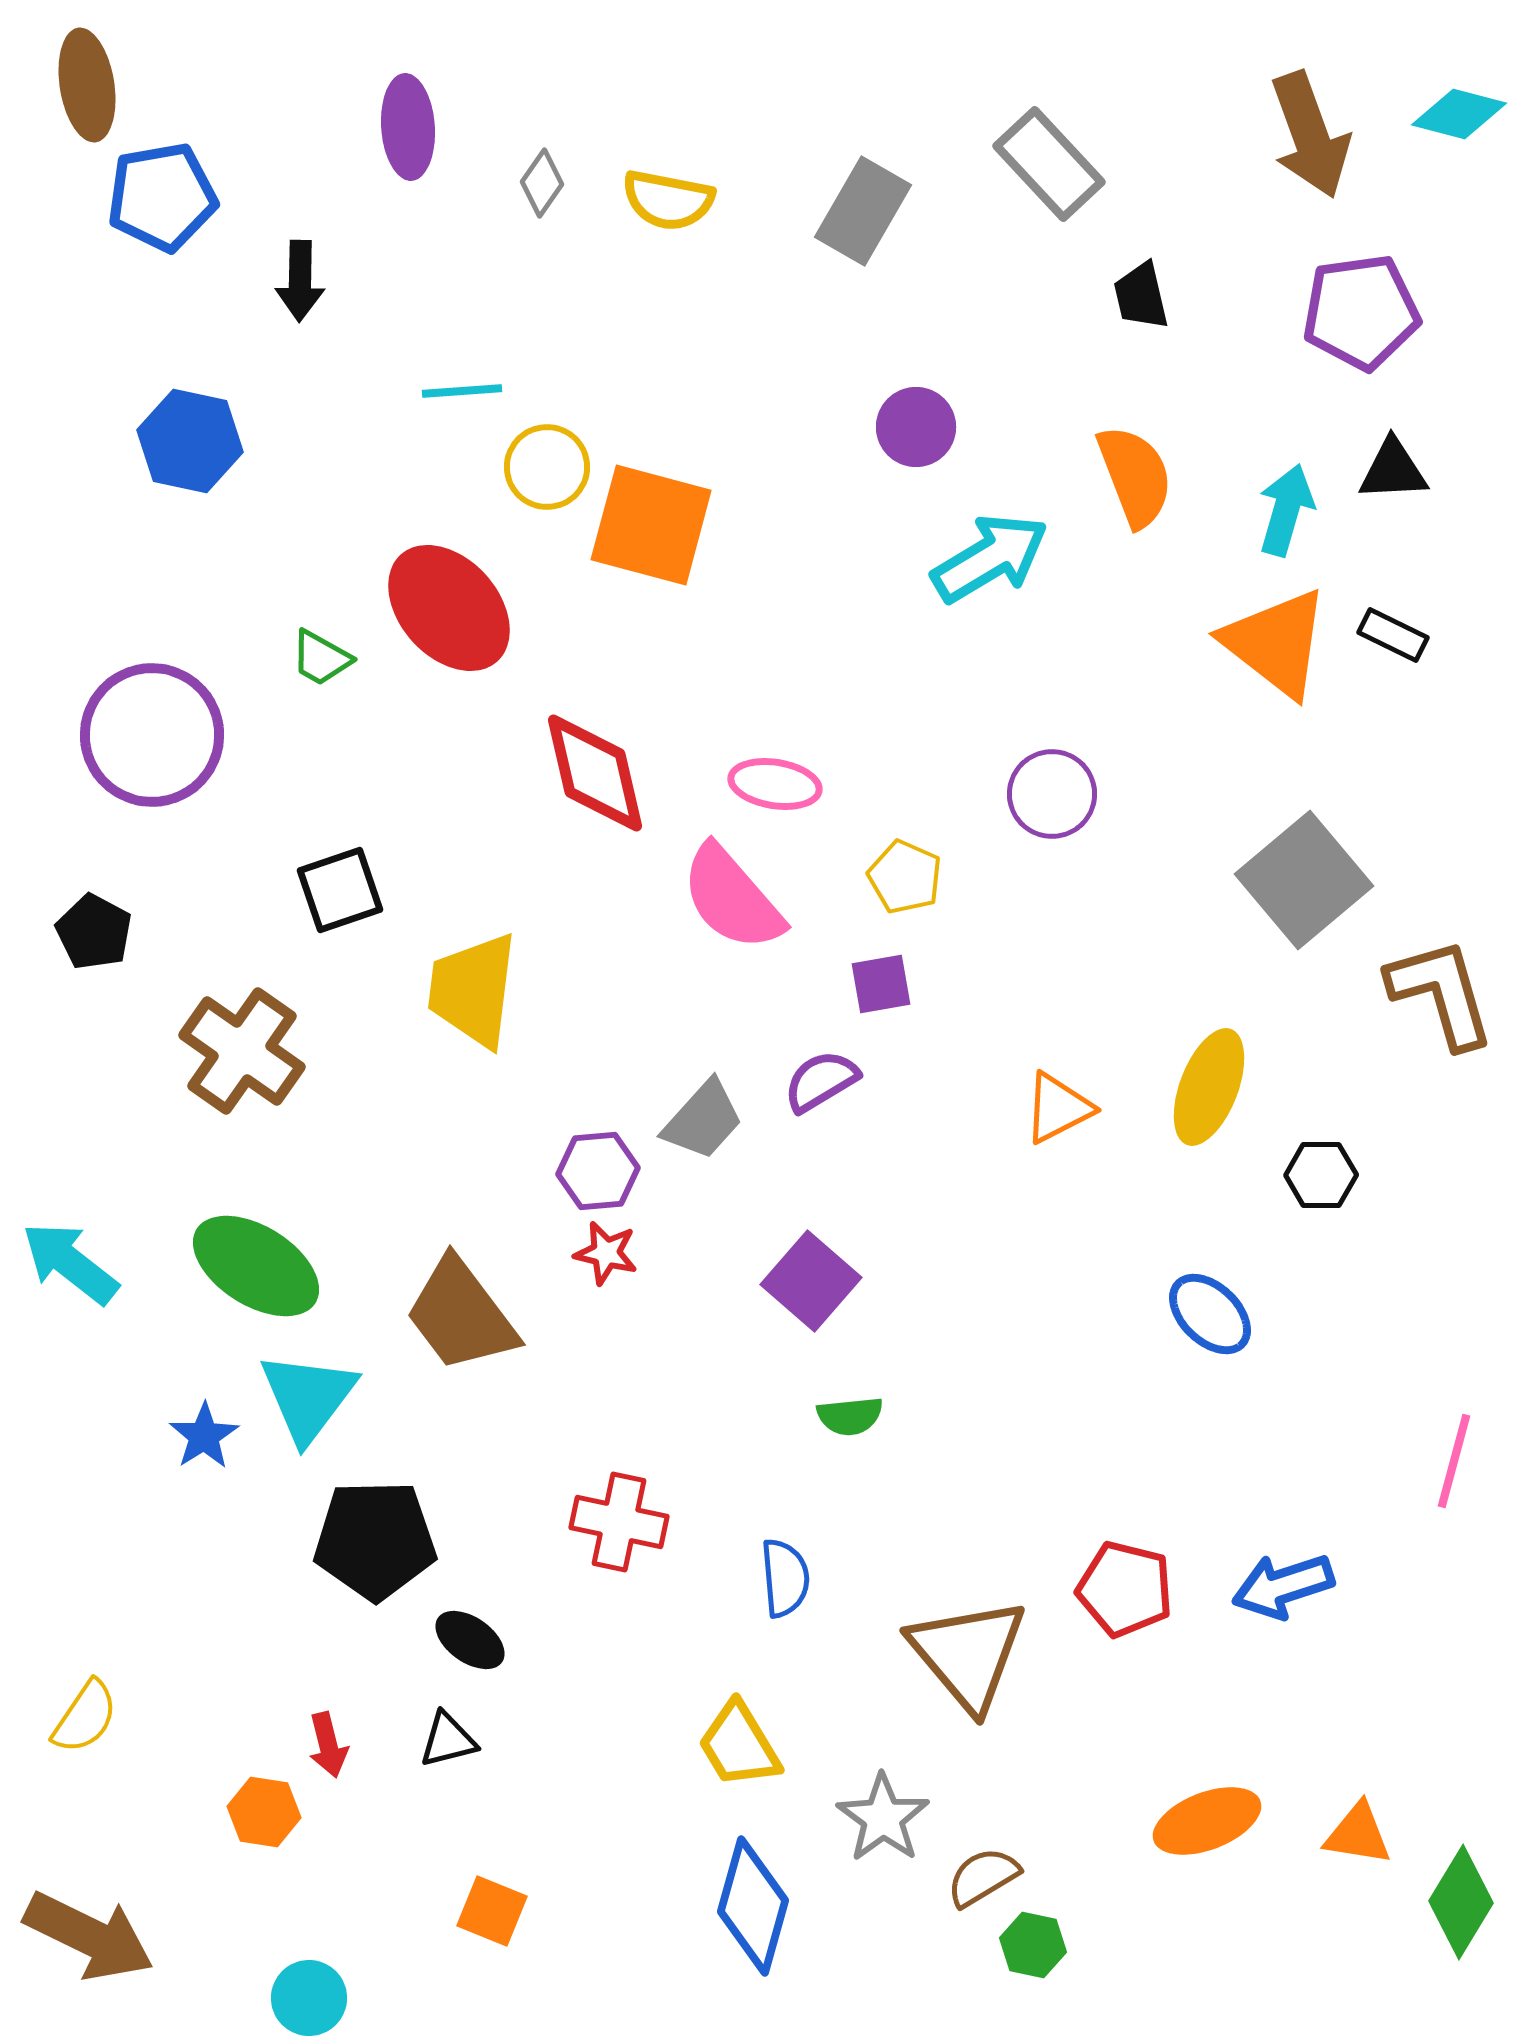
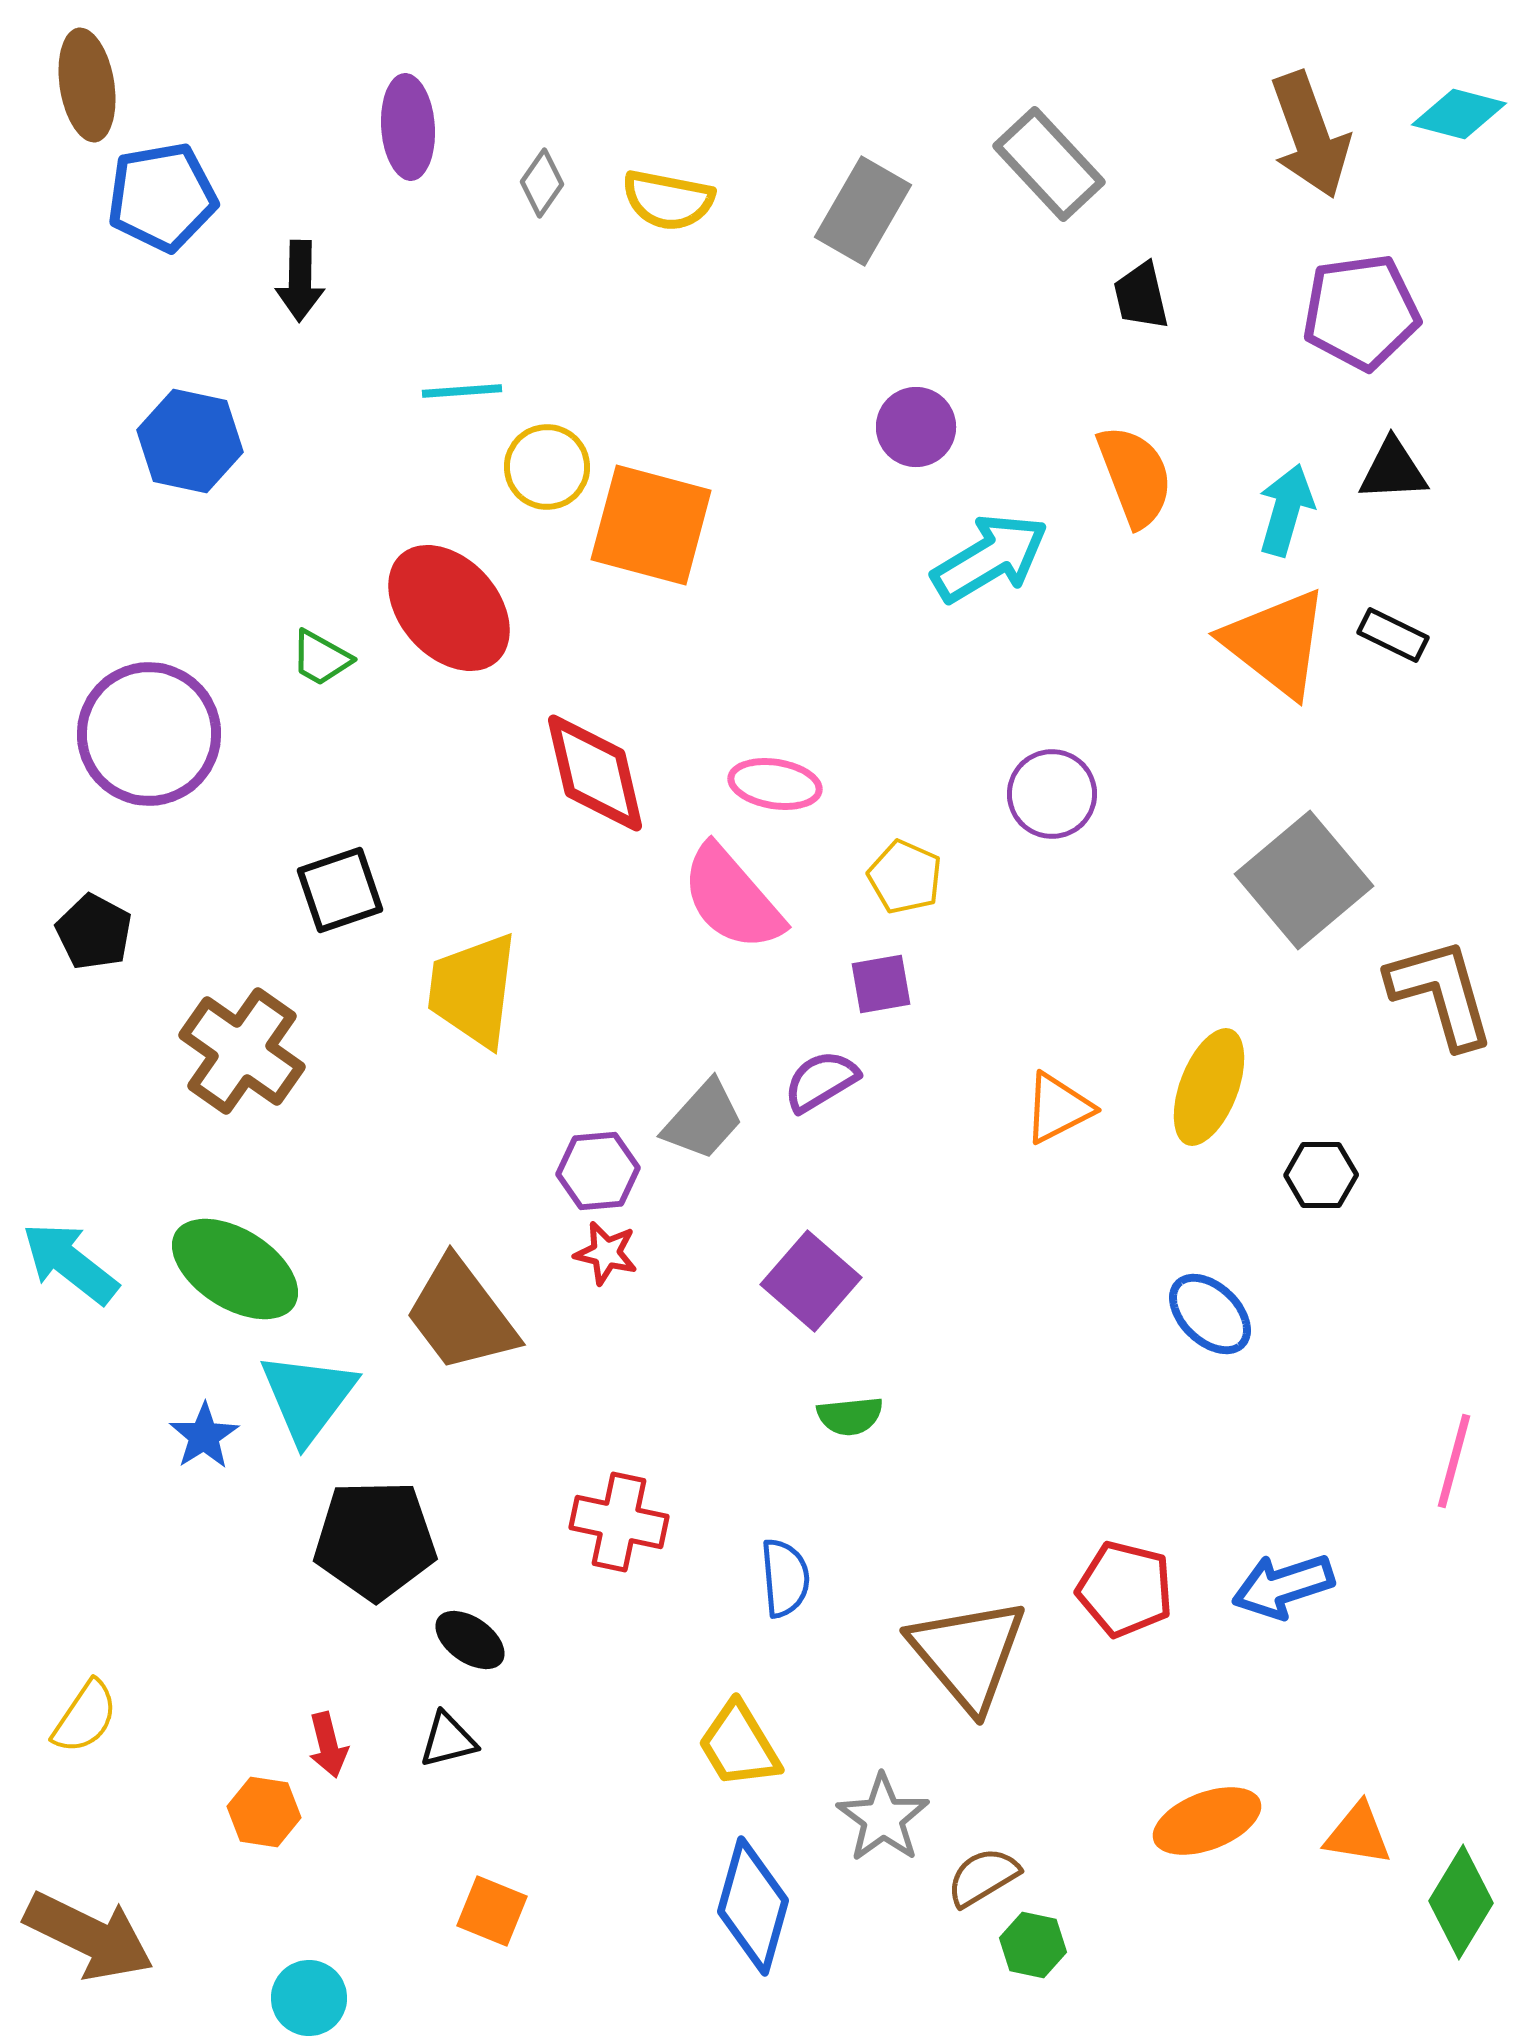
purple circle at (152, 735): moved 3 px left, 1 px up
green ellipse at (256, 1266): moved 21 px left, 3 px down
